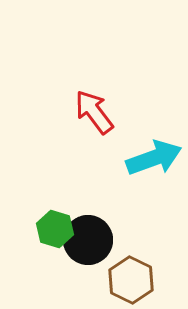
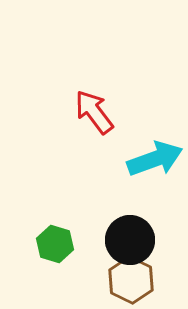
cyan arrow: moved 1 px right, 1 px down
green hexagon: moved 15 px down
black circle: moved 42 px right
